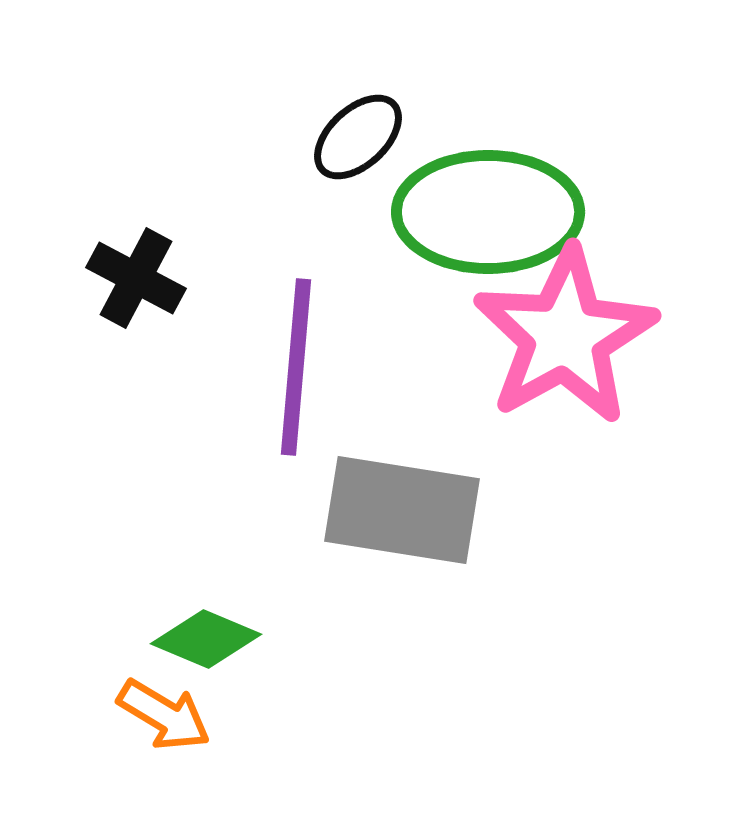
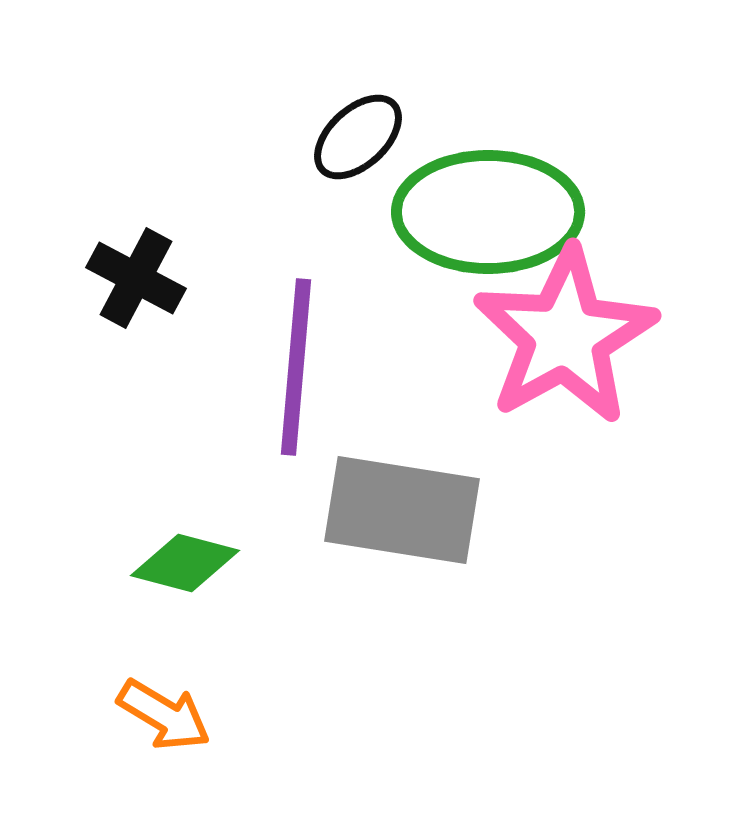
green diamond: moved 21 px left, 76 px up; rotated 8 degrees counterclockwise
